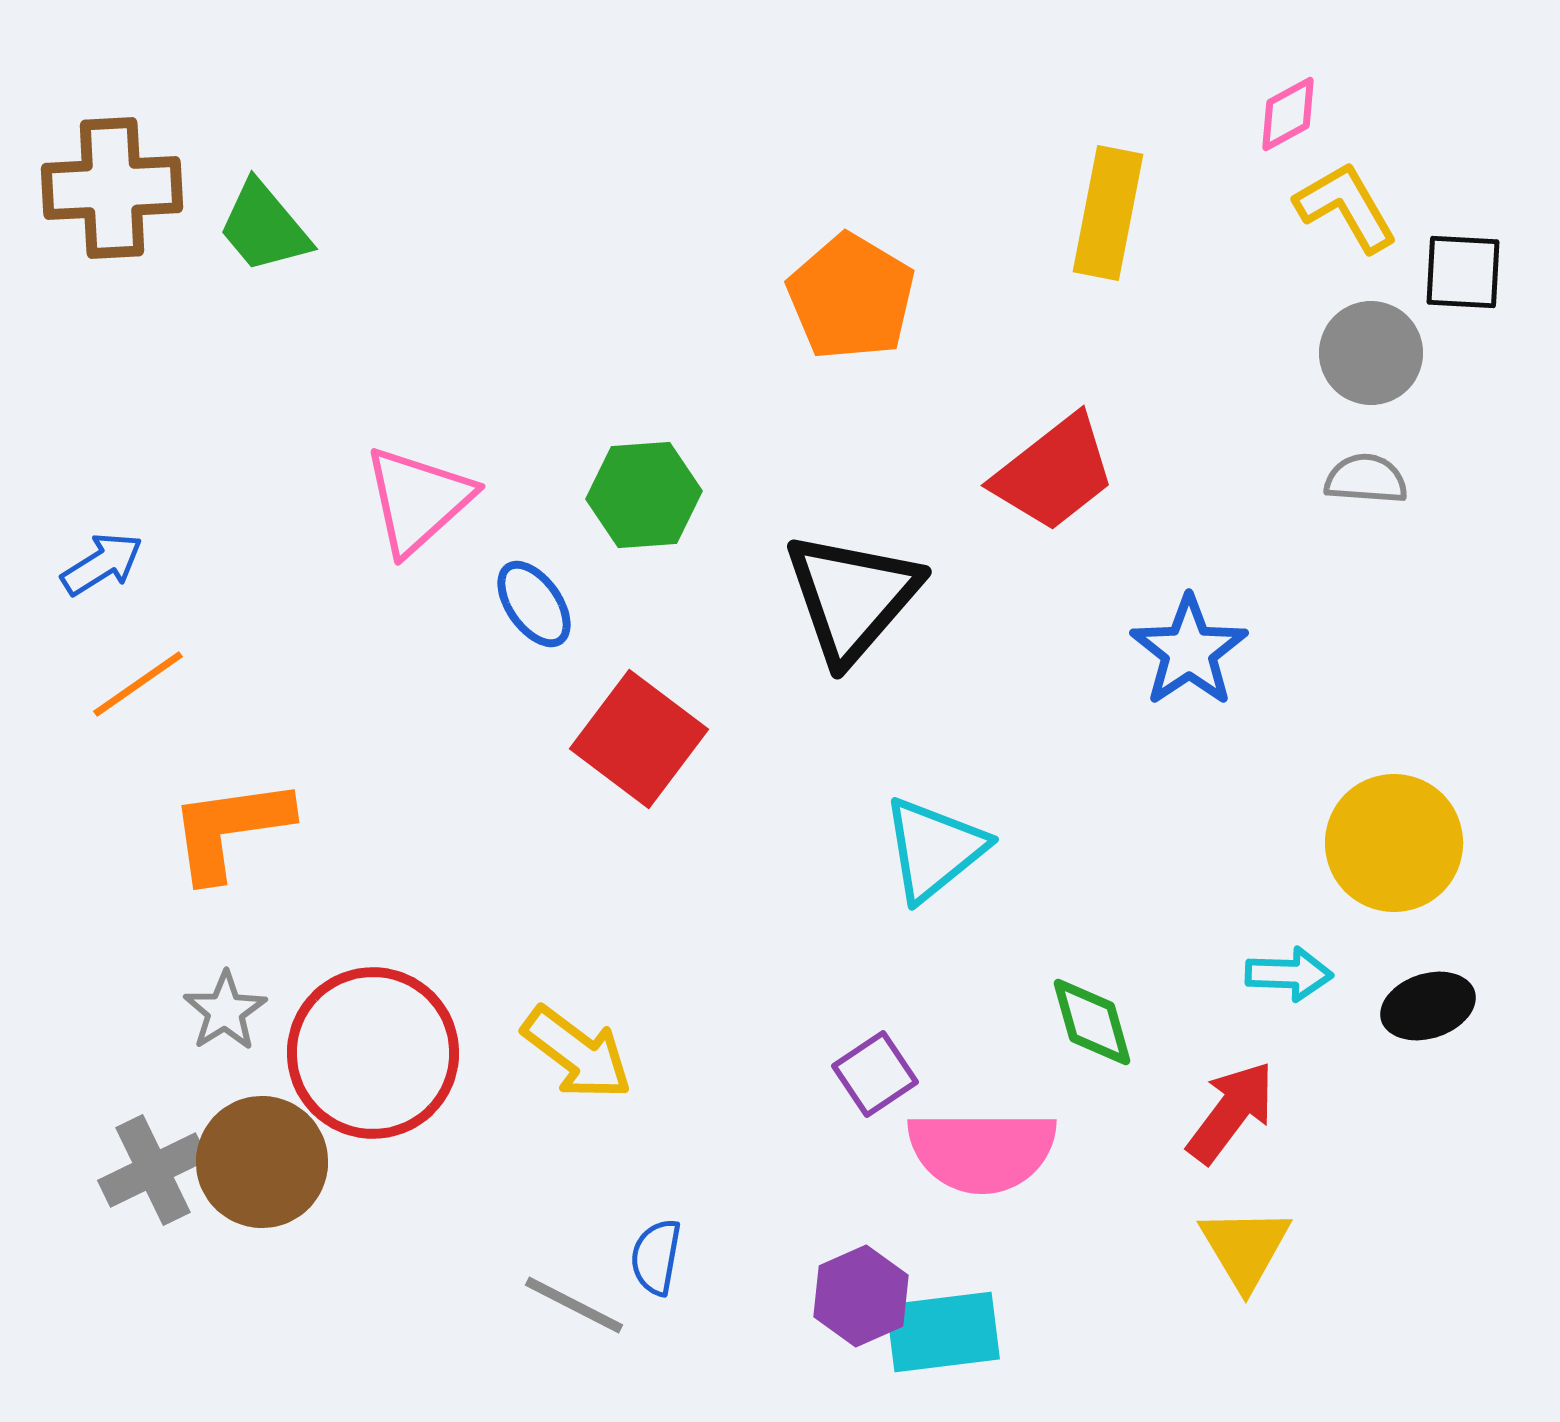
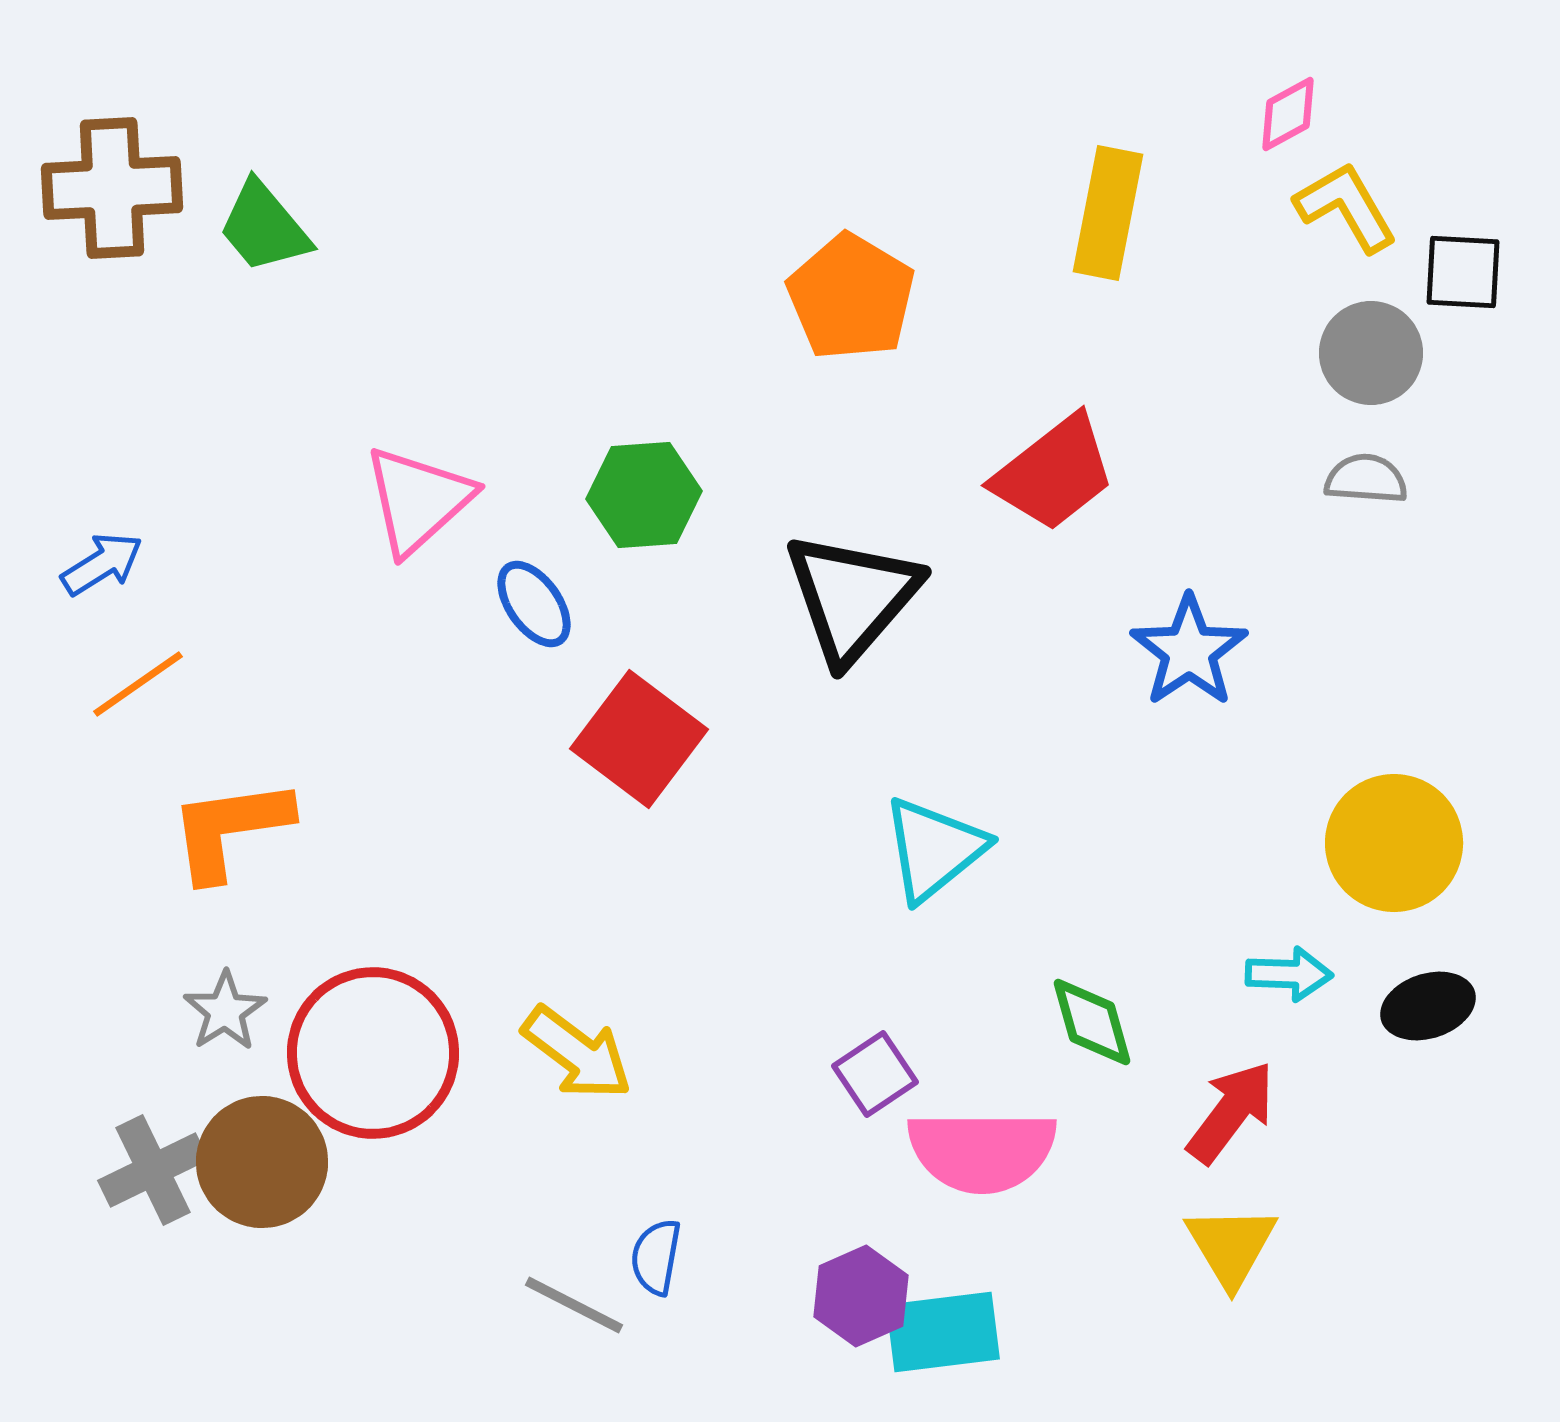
yellow triangle: moved 14 px left, 2 px up
